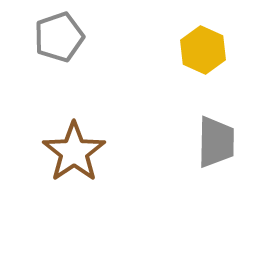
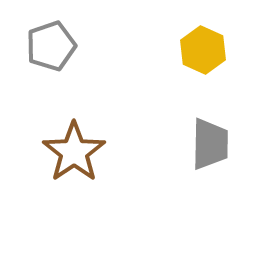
gray pentagon: moved 8 px left, 9 px down
gray trapezoid: moved 6 px left, 2 px down
